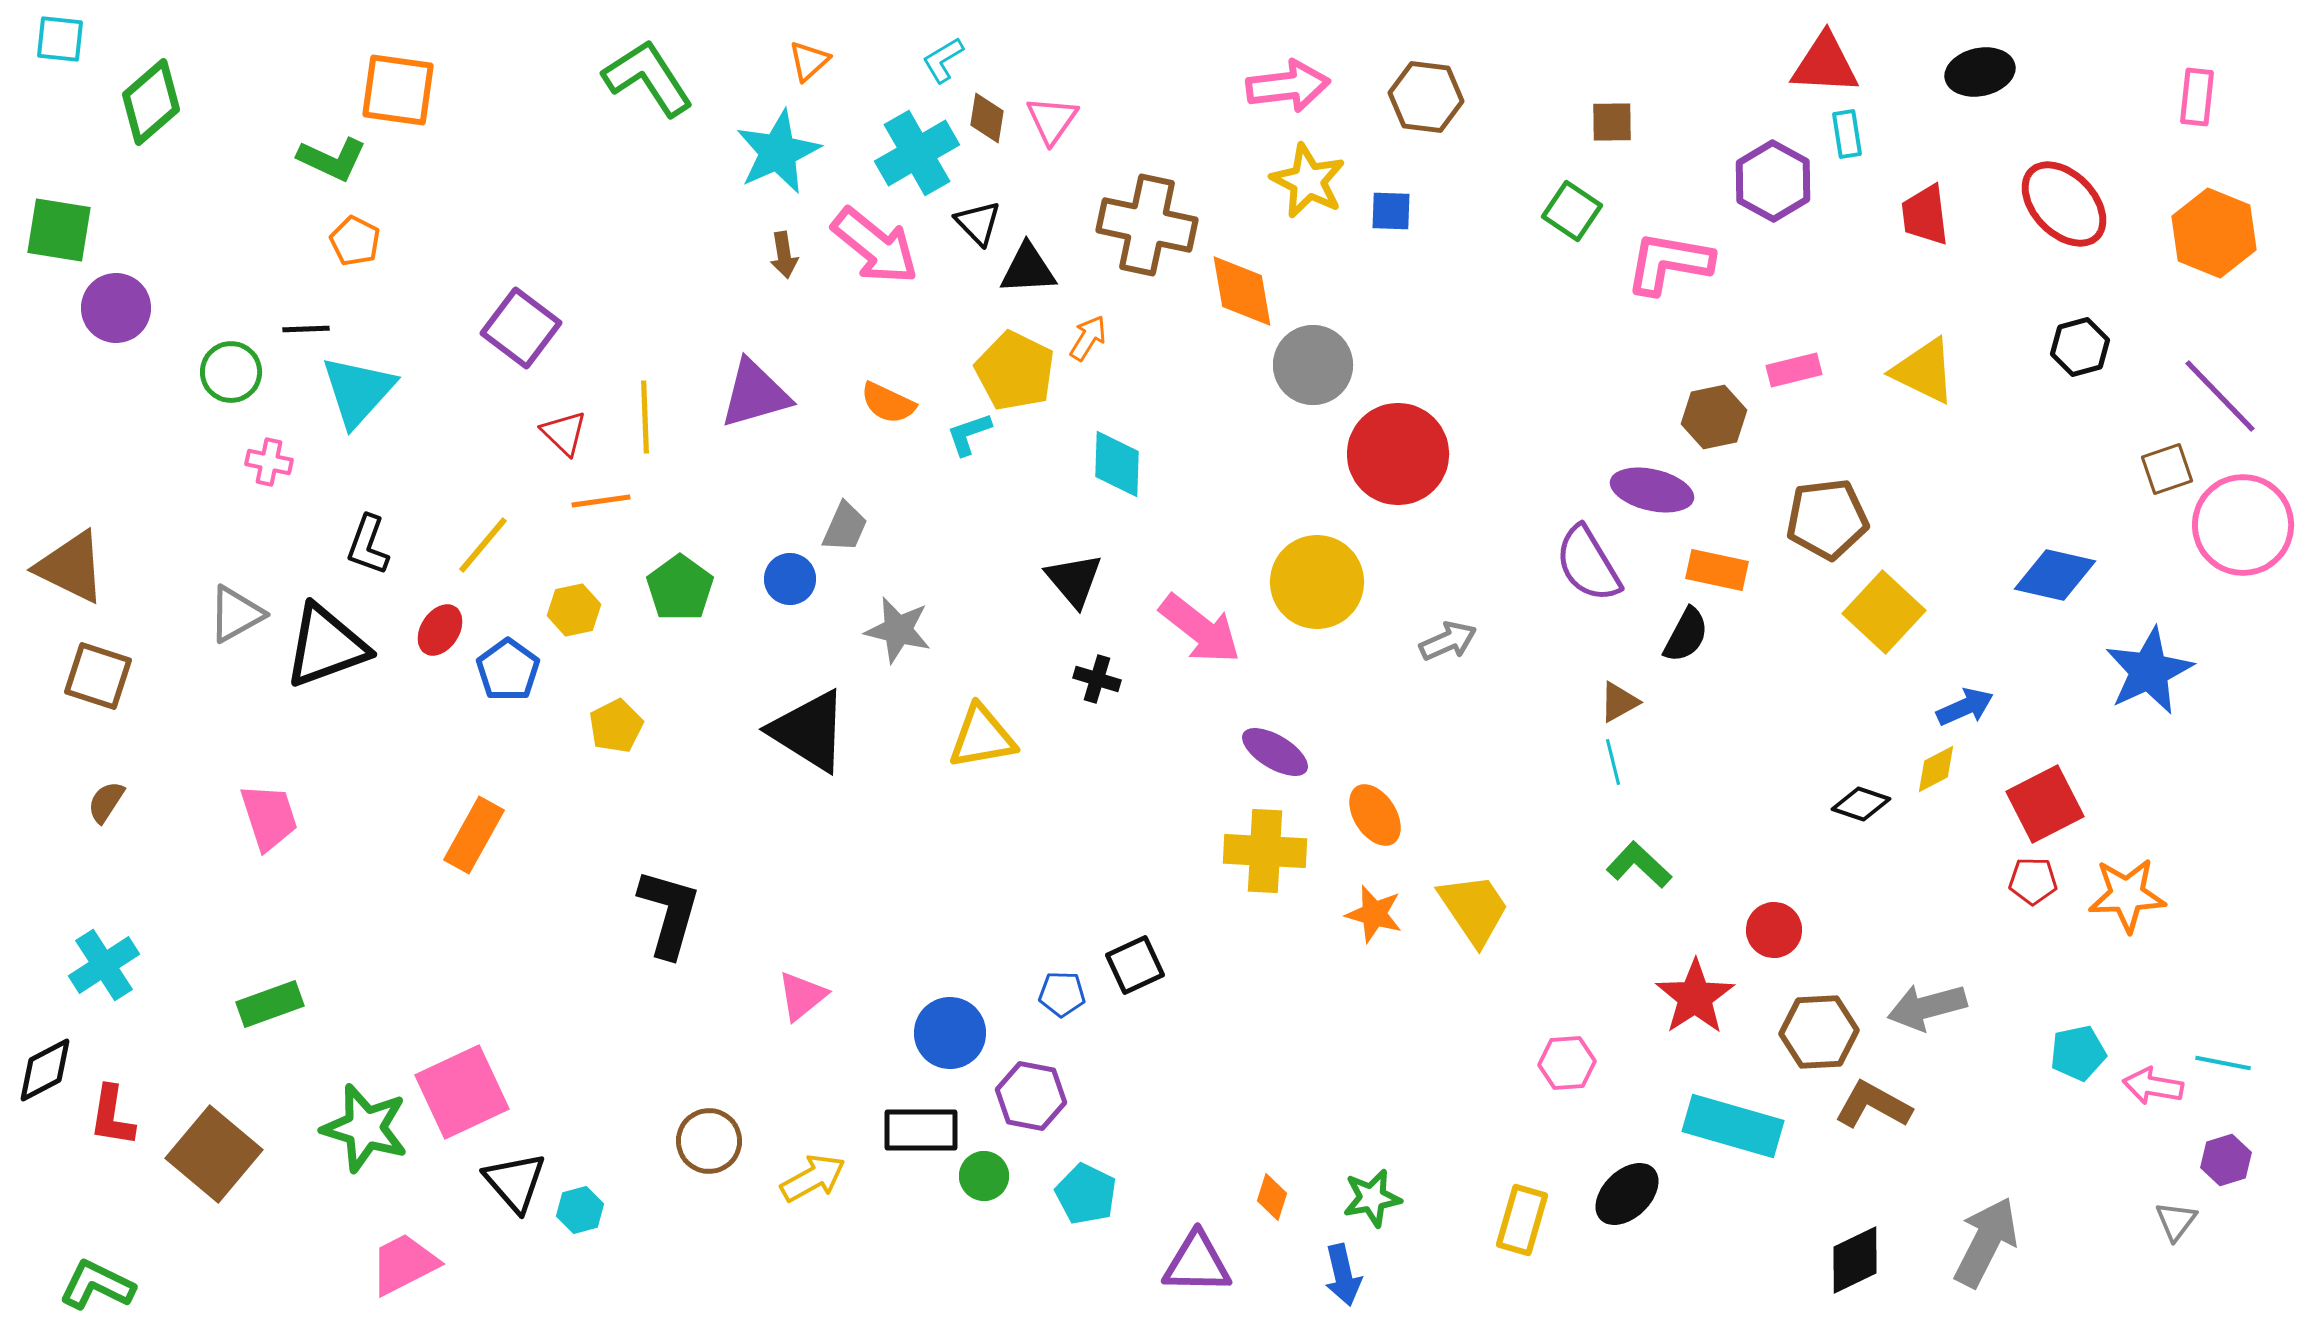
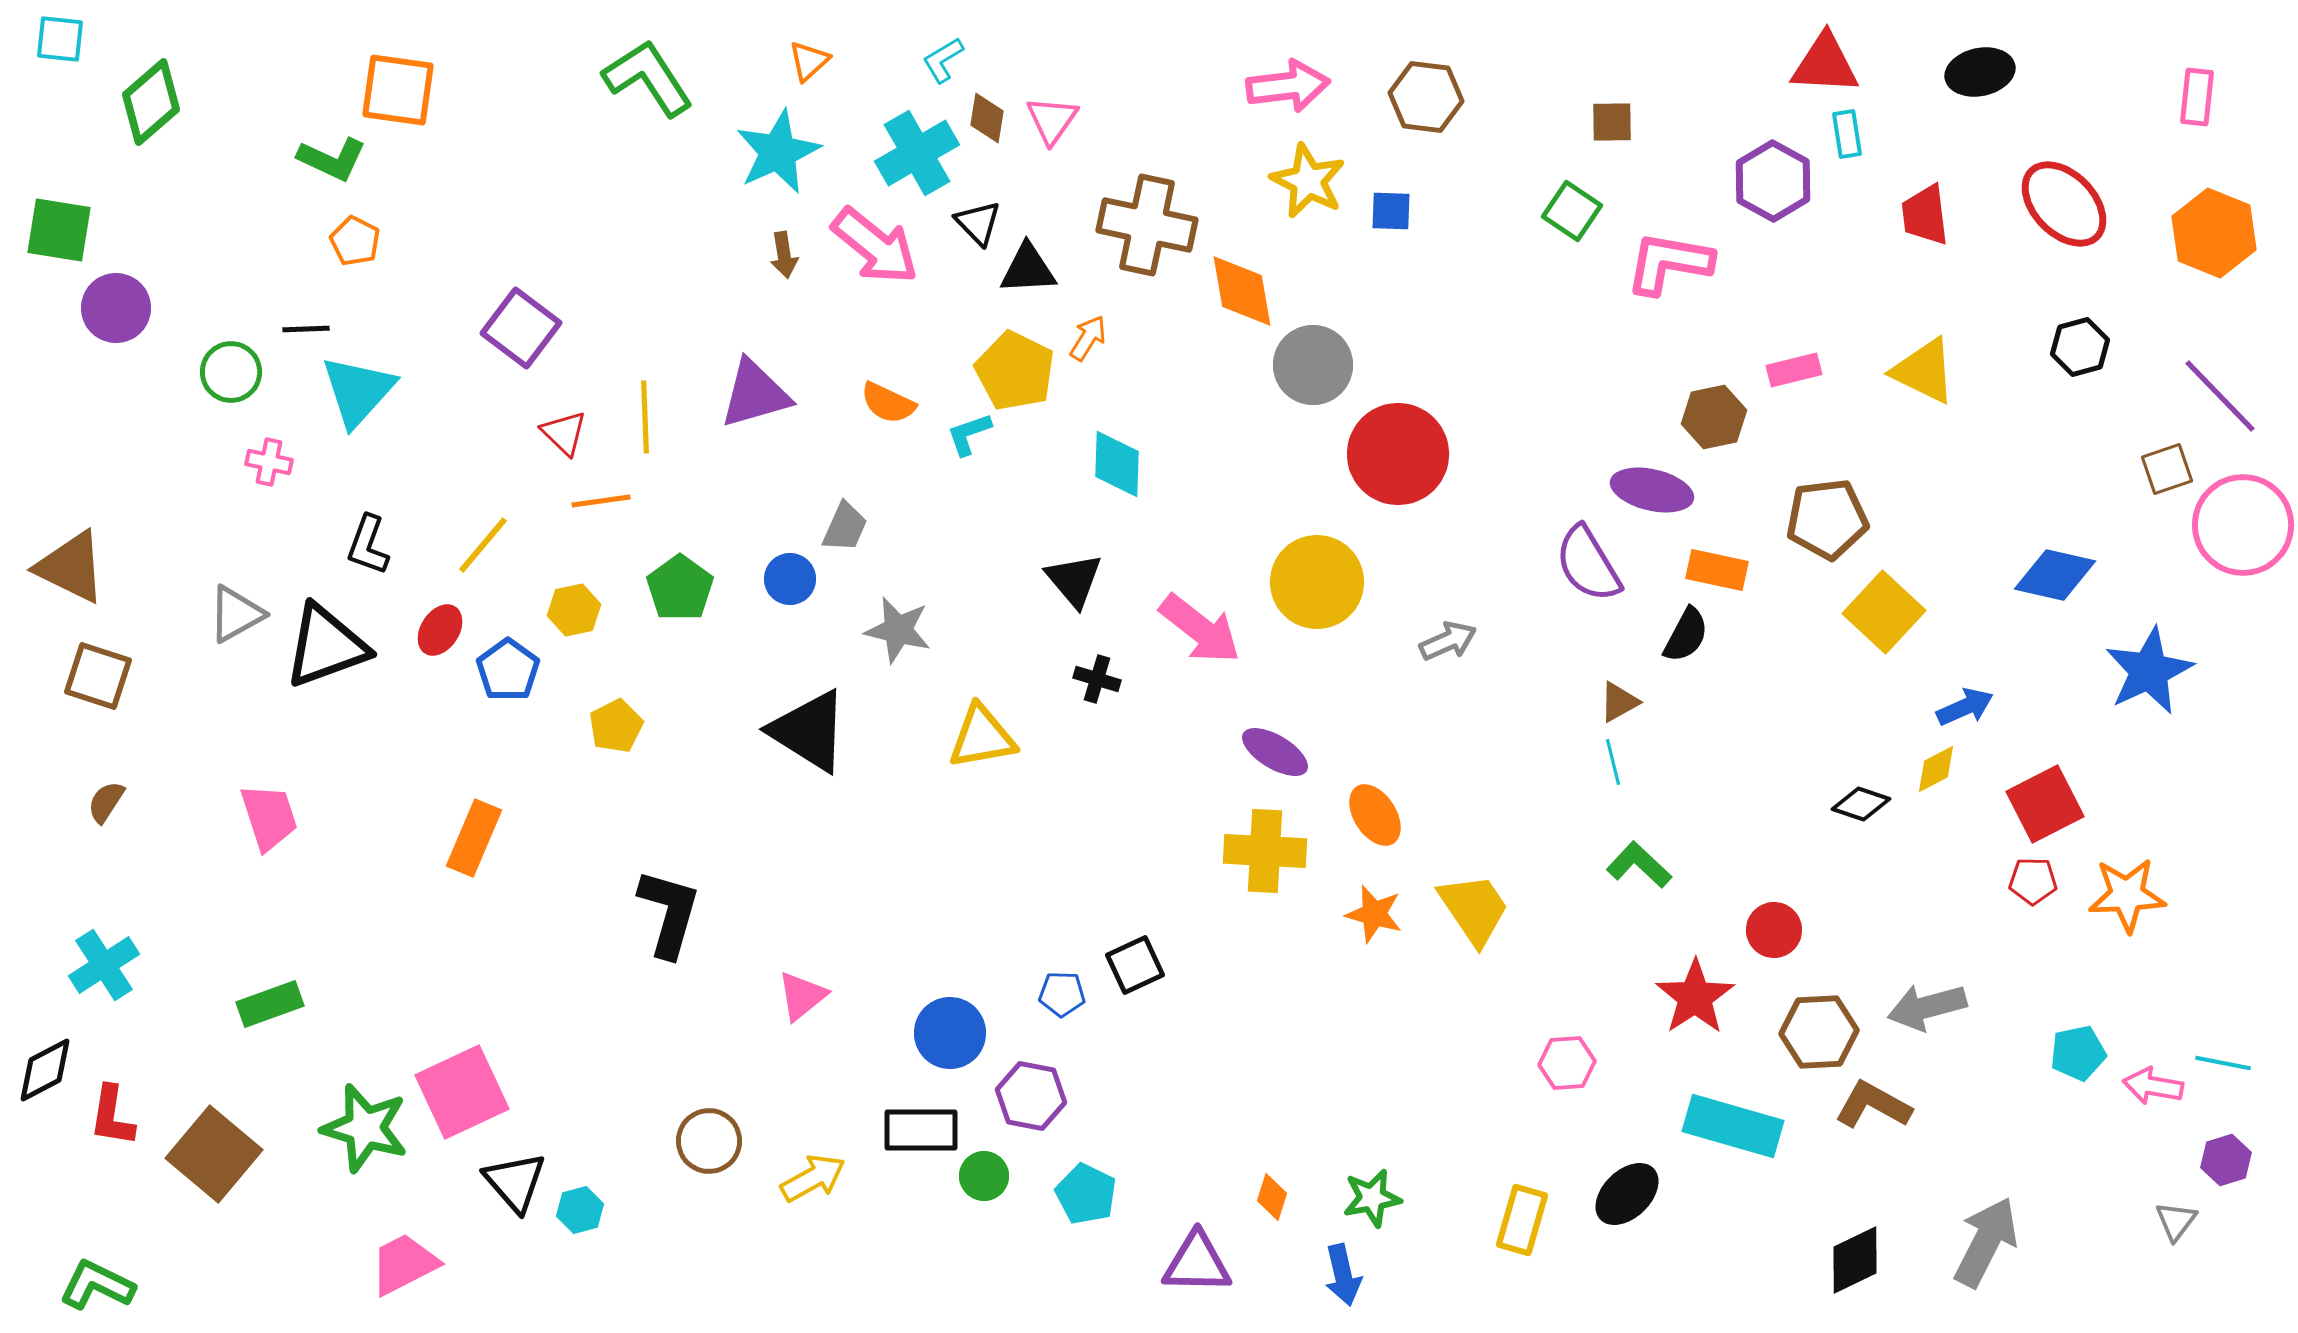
orange rectangle at (474, 835): moved 3 px down; rotated 6 degrees counterclockwise
